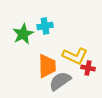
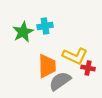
green star: moved 2 px up
